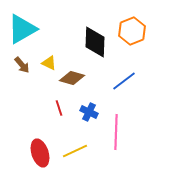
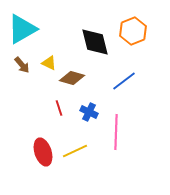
orange hexagon: moved 1 px right
black diamond: rotated 16 degrees counterclockwise
red ellipse: moved 3 px right, 1 px up
